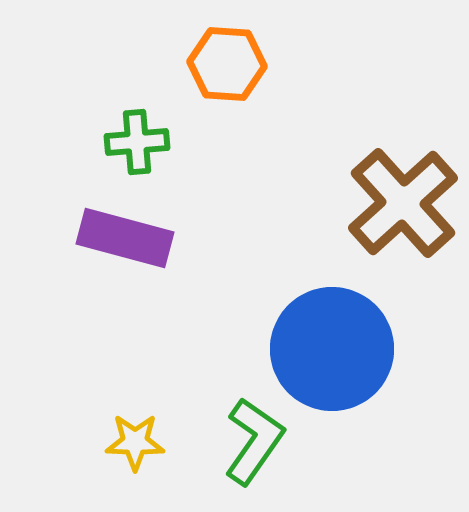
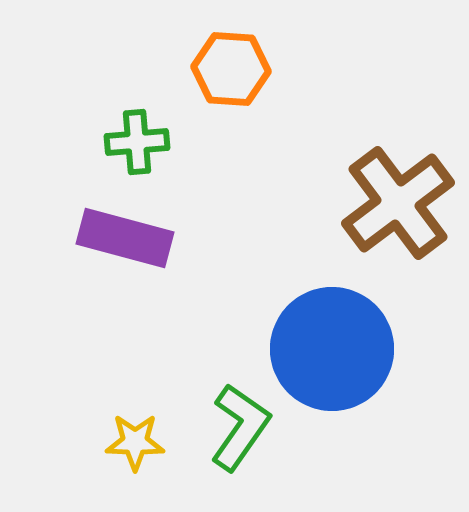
orange hexagon: moved 4 px right, 5 px down
brown cross: moved 5 px left; rotated 5 degrees clockwise
green L-shape: moved 14 px left, 14 px up
